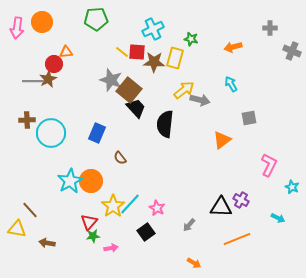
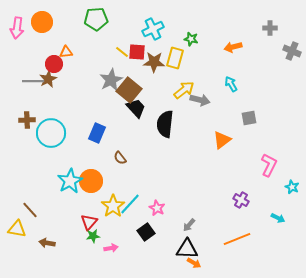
gray star at (111, 80): rotated 25 degrees clockwise
black triangle at (221, 207): moved 34 px left, 42 px down
